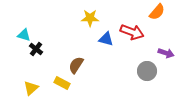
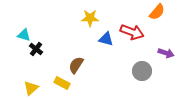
gray circle: moved 5 px left
